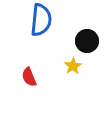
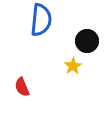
red semicircle: moved 7 px left, 10 px down
